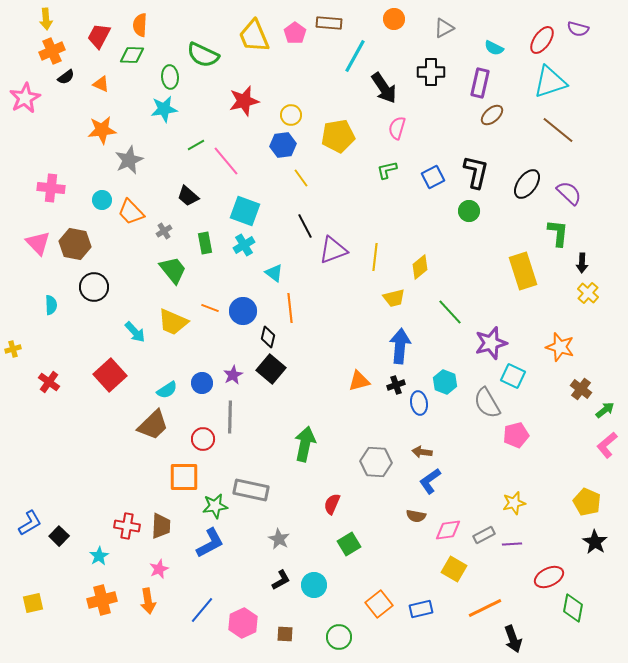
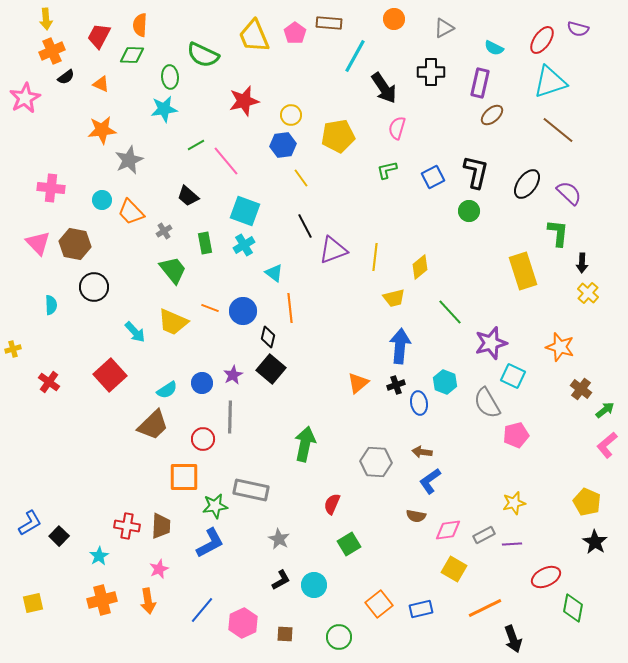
orange triangle at (359, 381): moved 1 px left, 2 px down; rotated 25 degrees counterclockwise
red ellipse at (549, 577): moved 3 px left
